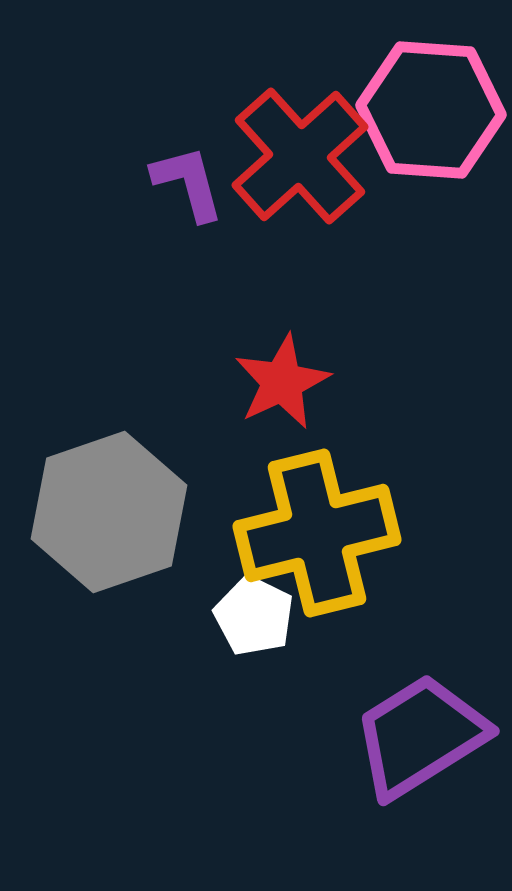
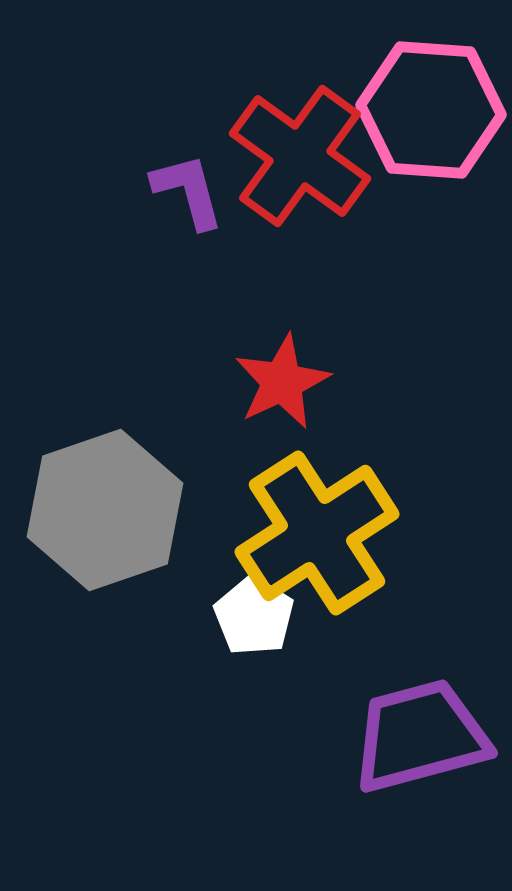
red cross: rotated 12 degrees counterclockwise
purple L-shape: moved 8 px down
gray hexagon: moved 4 px left, 2 px up
yellow cross: rotated 19 degrees counterclockwise
white pentagon: rotated 6 degrees clockwise
purple trapezoid: rotated 17 degrees clockwise
